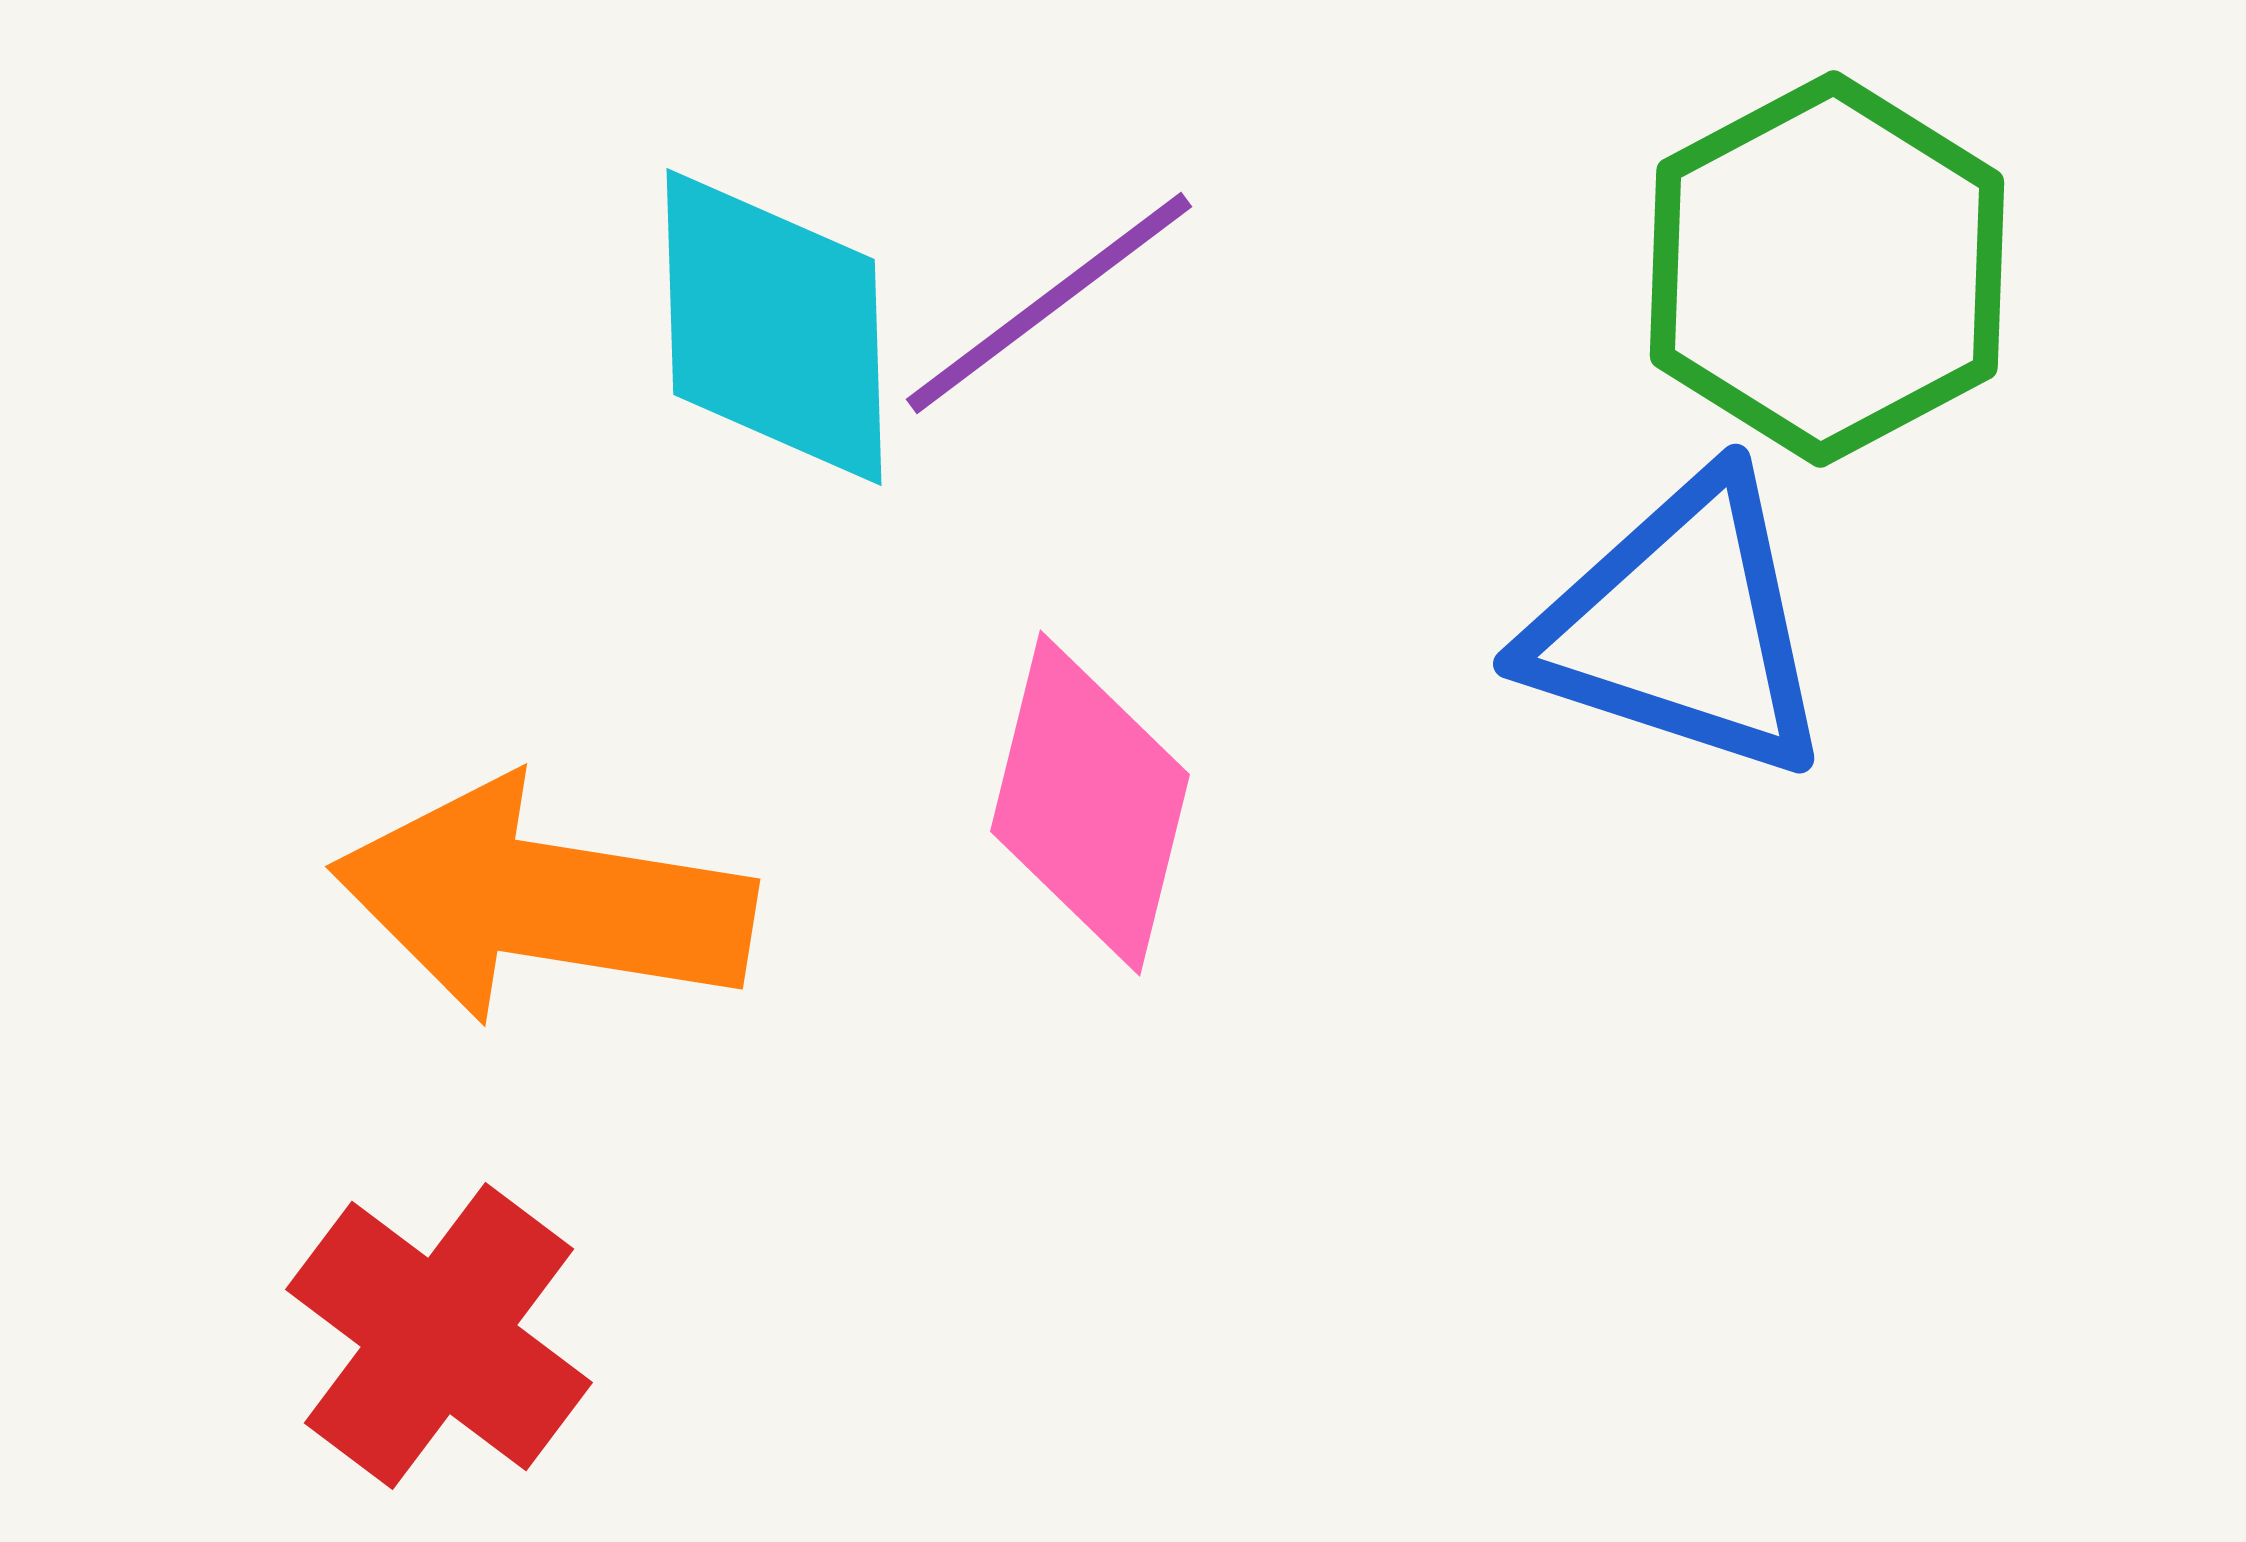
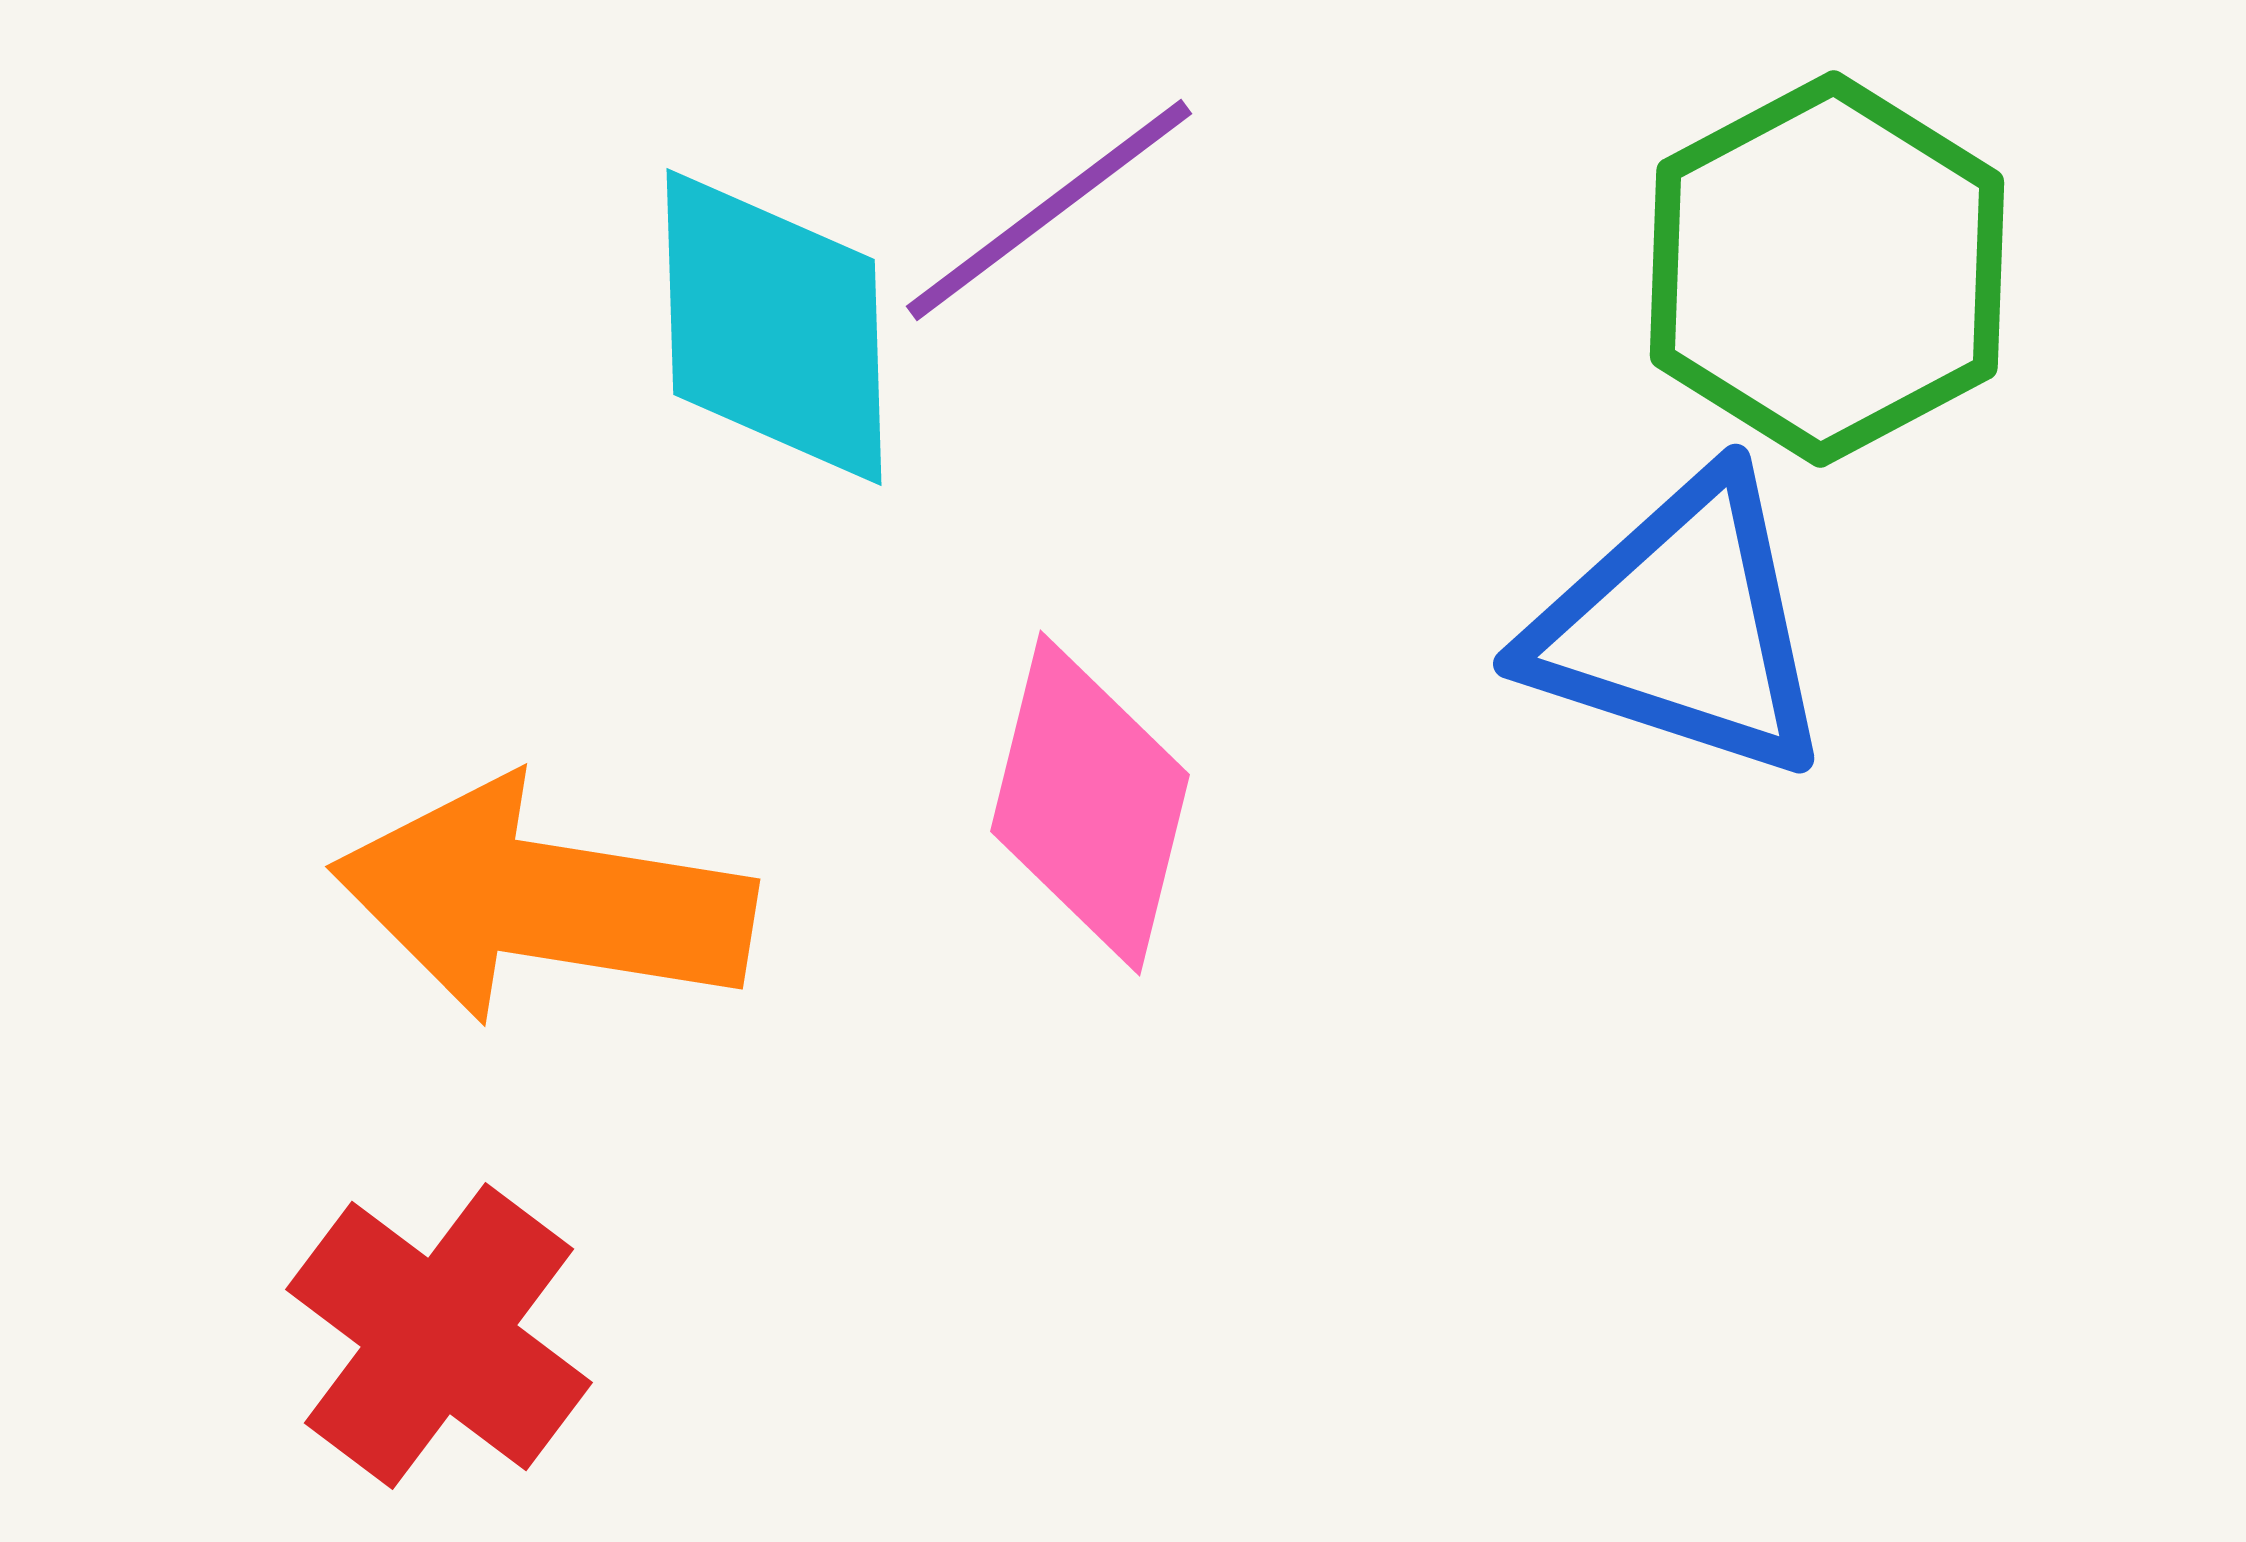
purple line: moved 93 px up
